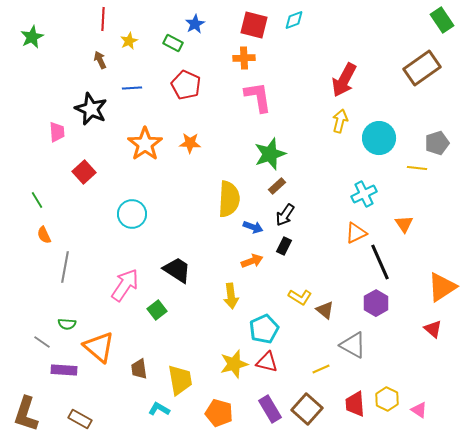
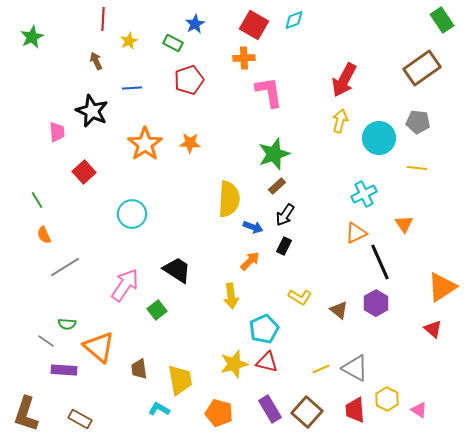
red square at (254, 25): rotated 16 degrees clockwise
brown arrow at (100, 60): moved 4 px left, 1 px down
red pentagon at (186, 85): moved 3 px right, 5 px up; rotated 28 degrees clockwise
pink L-shape at (258, 97): moved 11 px right, 5 px up
black star at (91, 109): moved 1 px right, 2 px down
gray pentagon at (437, 143): moved 19 px left, 21 px up; rotated 25 degrees clockwise
green star at (270, 154): moved 4 px right
orange arrow at (252, 261): moved 2 px left; rotated 25 degrees counterclockwise
gray line at (65, 267): rotated 48 degrees clockwise
brown triangle at (325, 310): moved 14 px right
gray line at (42, 342): moved 4 px right, 1 px up
gray triangle at (353, 345): moved 2 px right, 23 px down
red trapezoid at (355, 404): moved 6 px down
brown square at (307, 409): moved 3 px down
